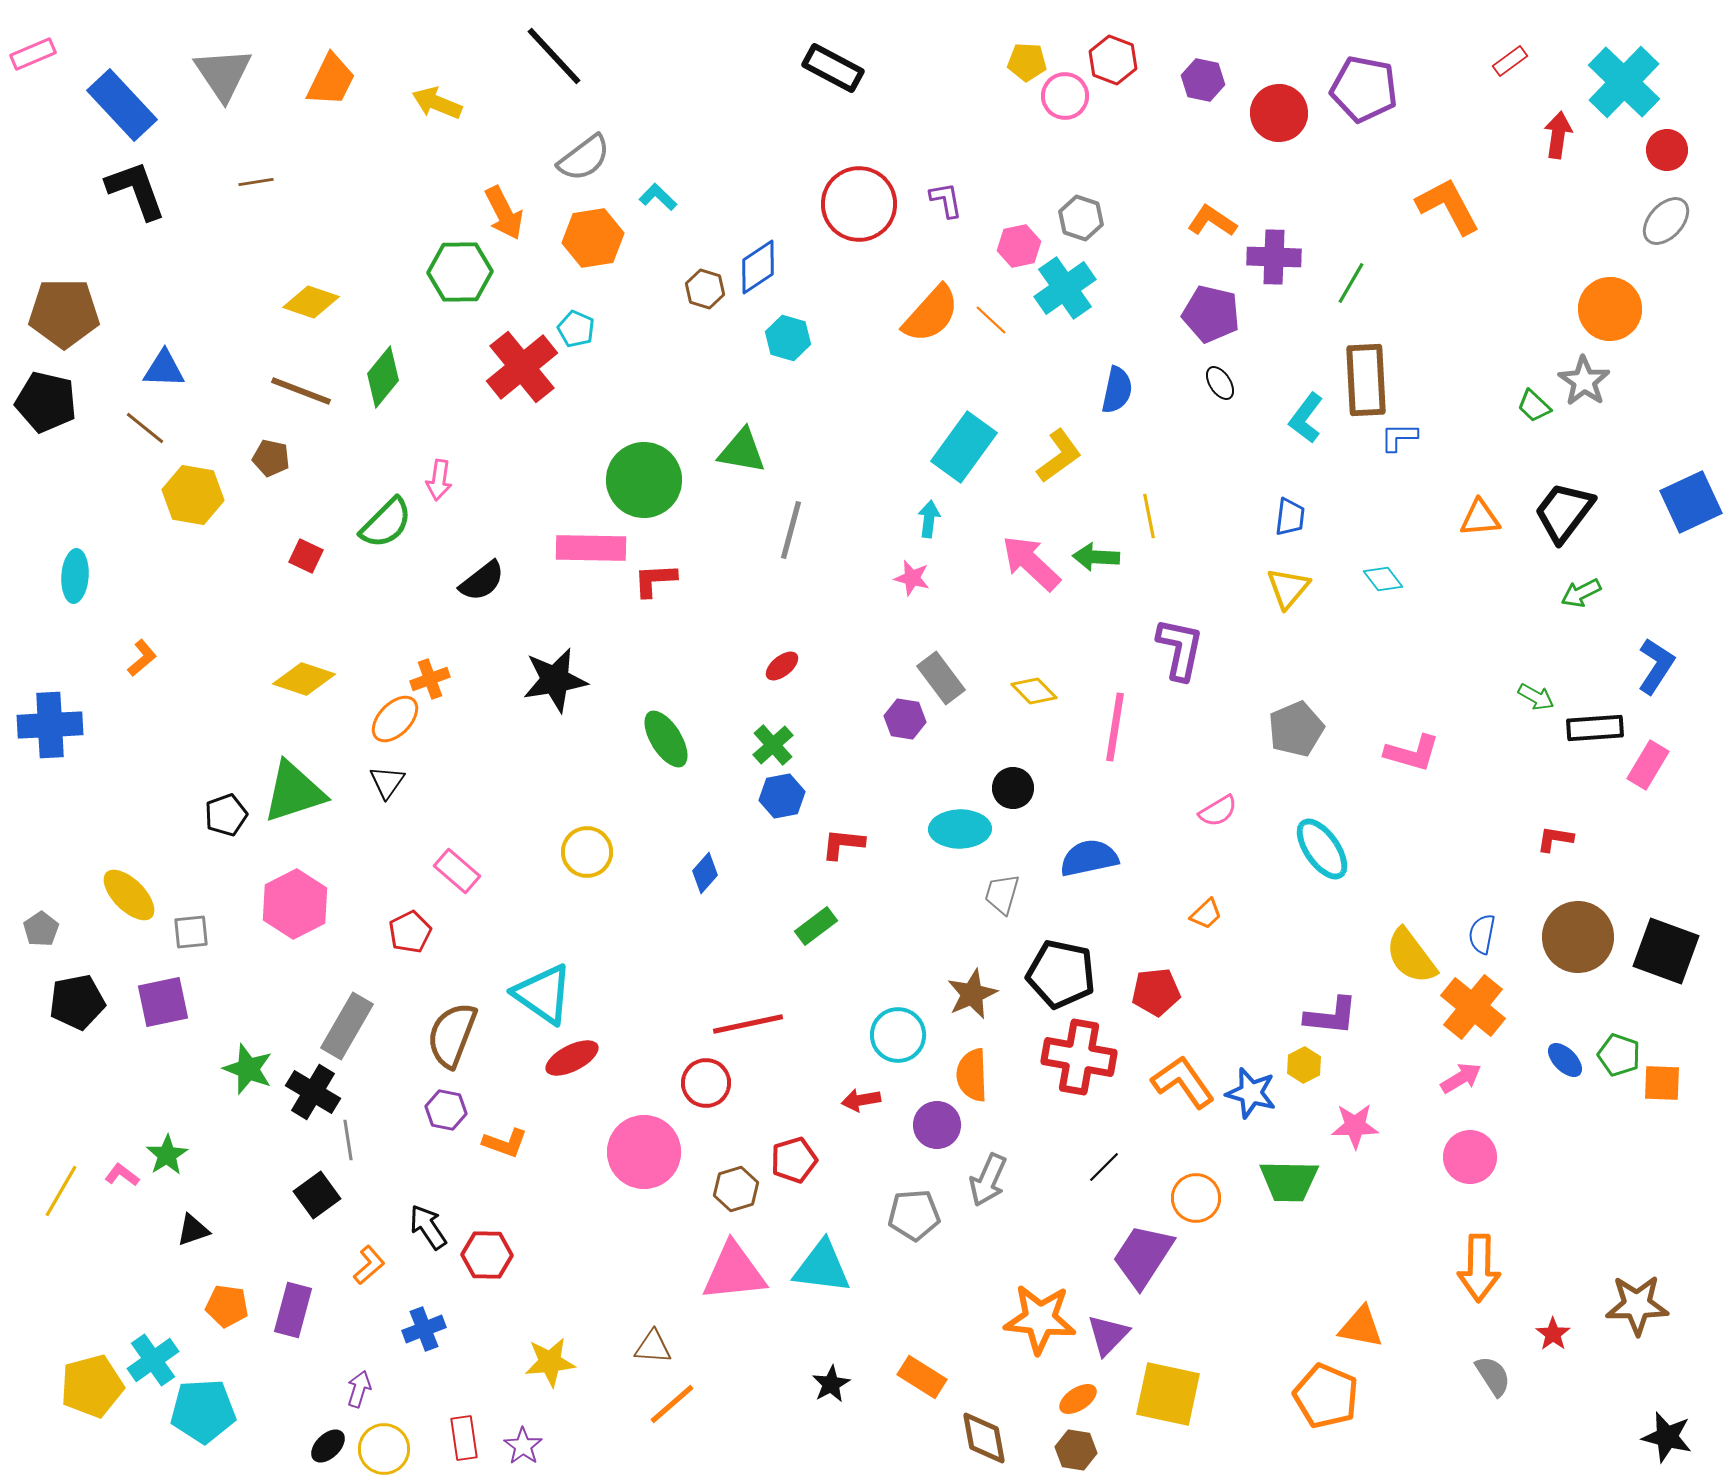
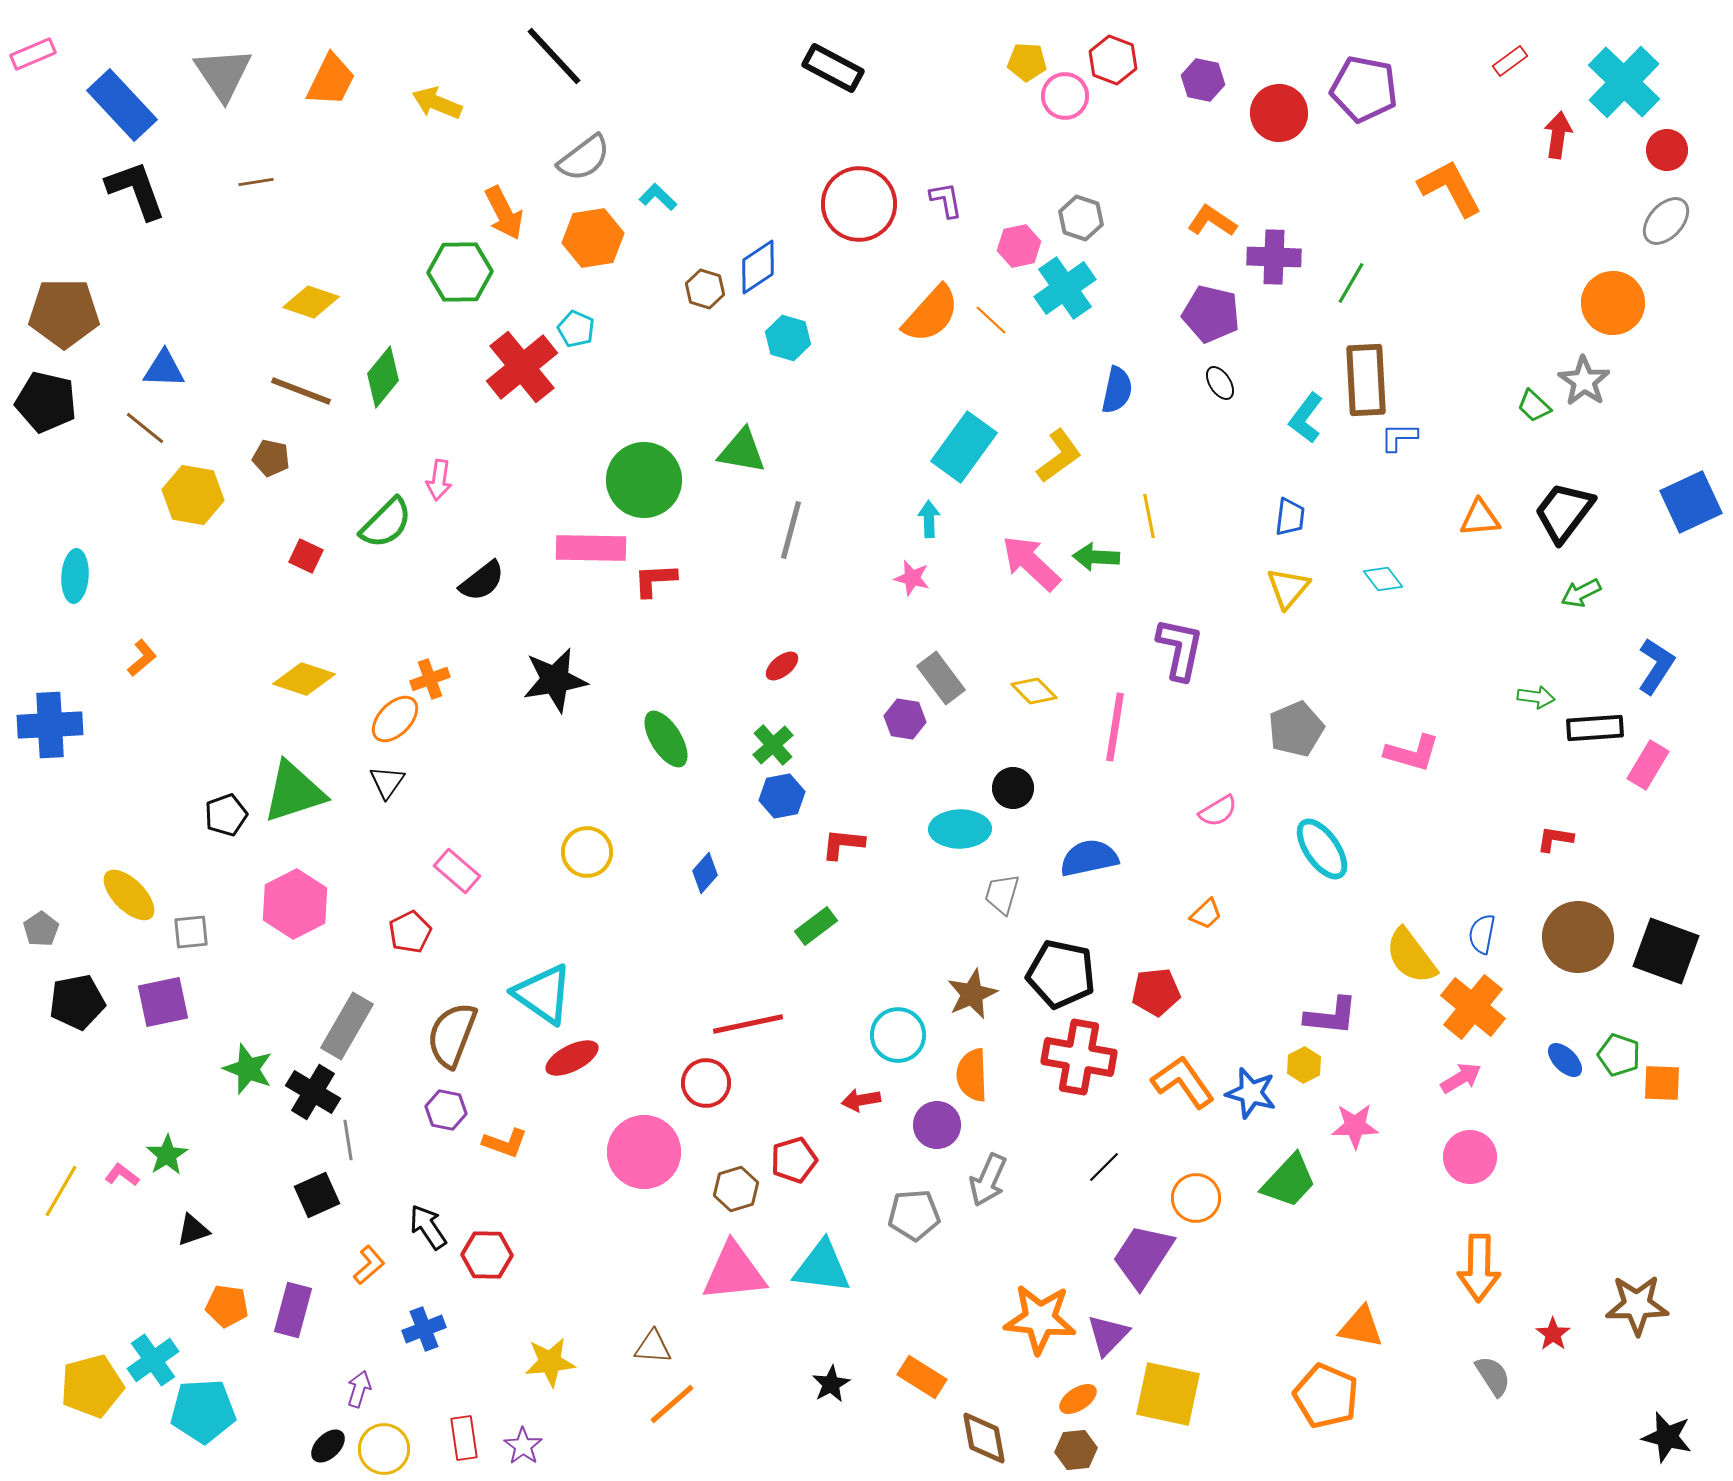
orange L-shape at (1448, 206): moved 2 px right, 18 px up
orange circle at (1610, 309): moved 3 px right, 6 px up
cyan arrow at (929, 519): rotated 9 degrees counterclockwise
green arrow at (1536, 697): rotated 21 degrees counterclockwise
green trapezoid at (1289, 1181): rotated 48 degrees counterclockwise
black square at (317, 1195): rotated 12 degrees clockwise
brown hexagon at (1076, 1450): rotated 15 degrees counterclockwise
